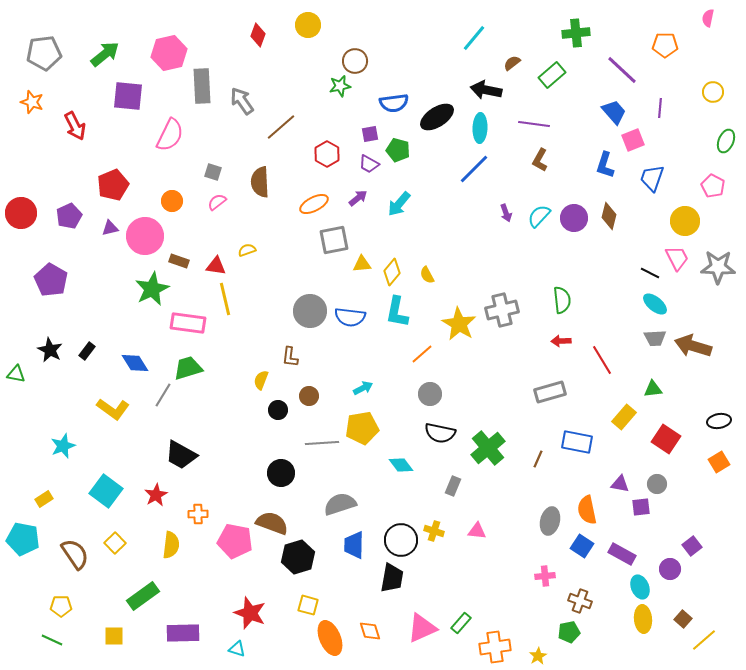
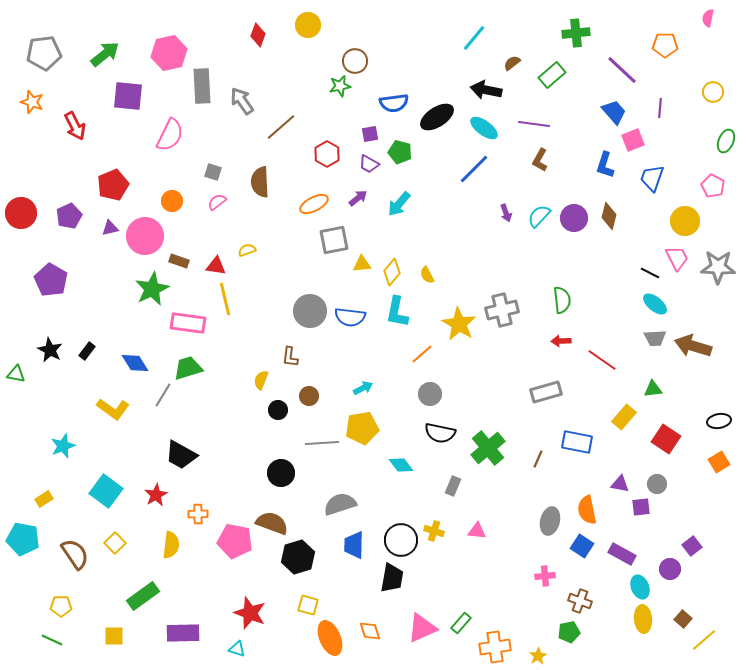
cyan ellipse at (480, 128): moved 4 px right; rotated 56 degrees counterclockwise
green pentagon at (398, 150): moved 2 px right, 2 px down
red line at (602, 360): rotated 24 degrees counterclockwise
gray rectangle at (550, 392): moved 4 px left
